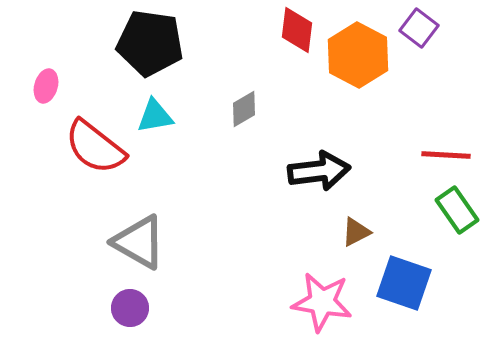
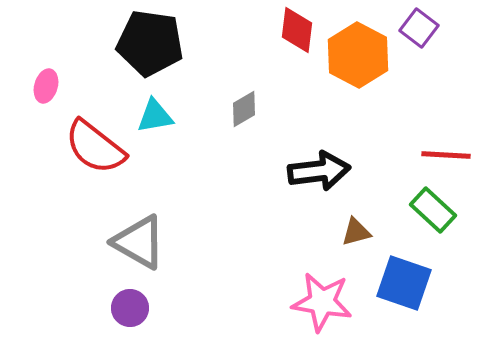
green rectangle: moved 24 px left; rotated 12 degrees counterclockwise
brown triangle: rotated 12 degrees clockwise
